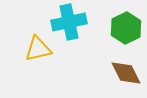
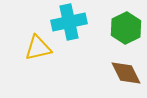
yellow triangle: moved 1 px up
